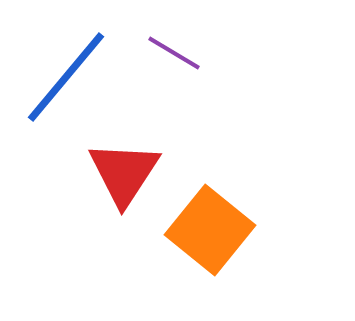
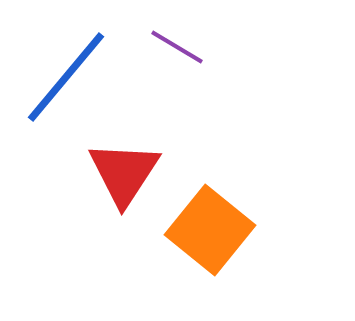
purple line: moved 3 px right, 6 px up
